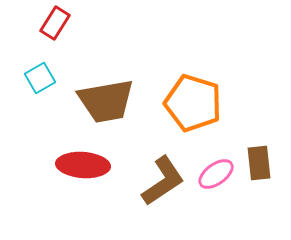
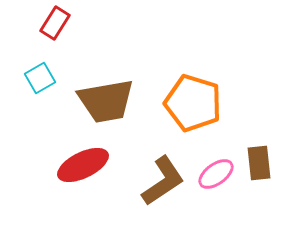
red ellipse: rotated 30 degrees counterclockwise
